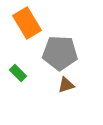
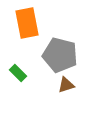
orange rectangle: rotated 20 degrees clockwise
gray pentagon: moved 2 px down; rotated 12 degrees clockwise
